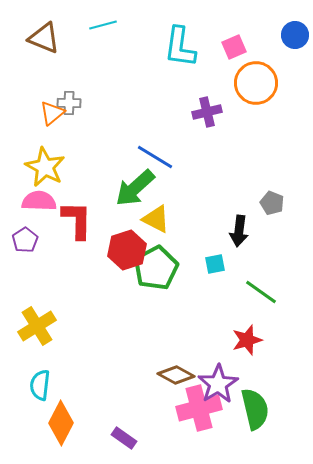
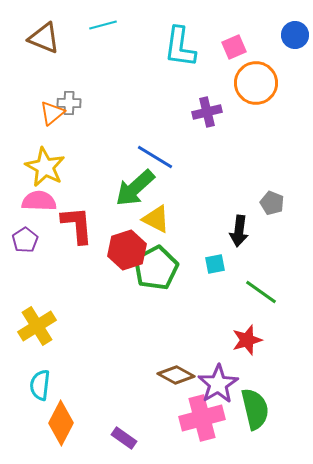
red L-shape: moved 5 px down; rotated 6 degrees counterclockwise
pink cross: moved 3 px right, 10 px down
